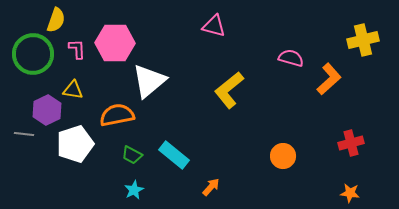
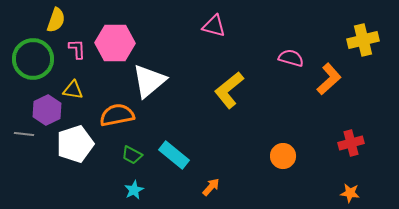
green circle: moved 5 px down
